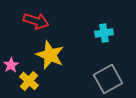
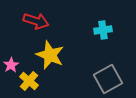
cyan cross: moved 1 px left, 3 px up
